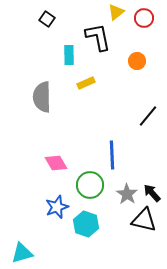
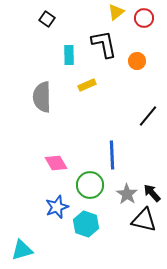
black L-shape: moved 6 px right, 7 px down
yellow rectangle: moved 1 px right, 2 px down
cyan triangle: moved 3 px up
